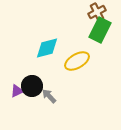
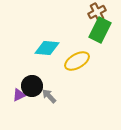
cyan diamond: rotated 20 degrees clockwise
purple triangle: moved 2 px right, 4 px down
